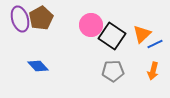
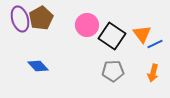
pink circle: moved 4 px left
orange triangle: rotated 24 degrees counterclockwise
orange arrow: moved 2 px down
